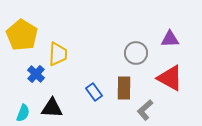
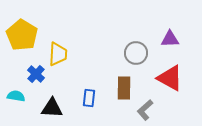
blue rectangle: moved 5 px left, 6 px down; rotated 42 degrees clockwise
cyan semicircle: moved 7 px left, 17 px up; rotated 102 degrees counterclockwise
